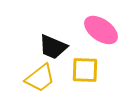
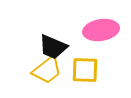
pink ellipse: rotated 44 degrees counterclockwise
yellow trapezoid: moved 7 px right, 8 px up
